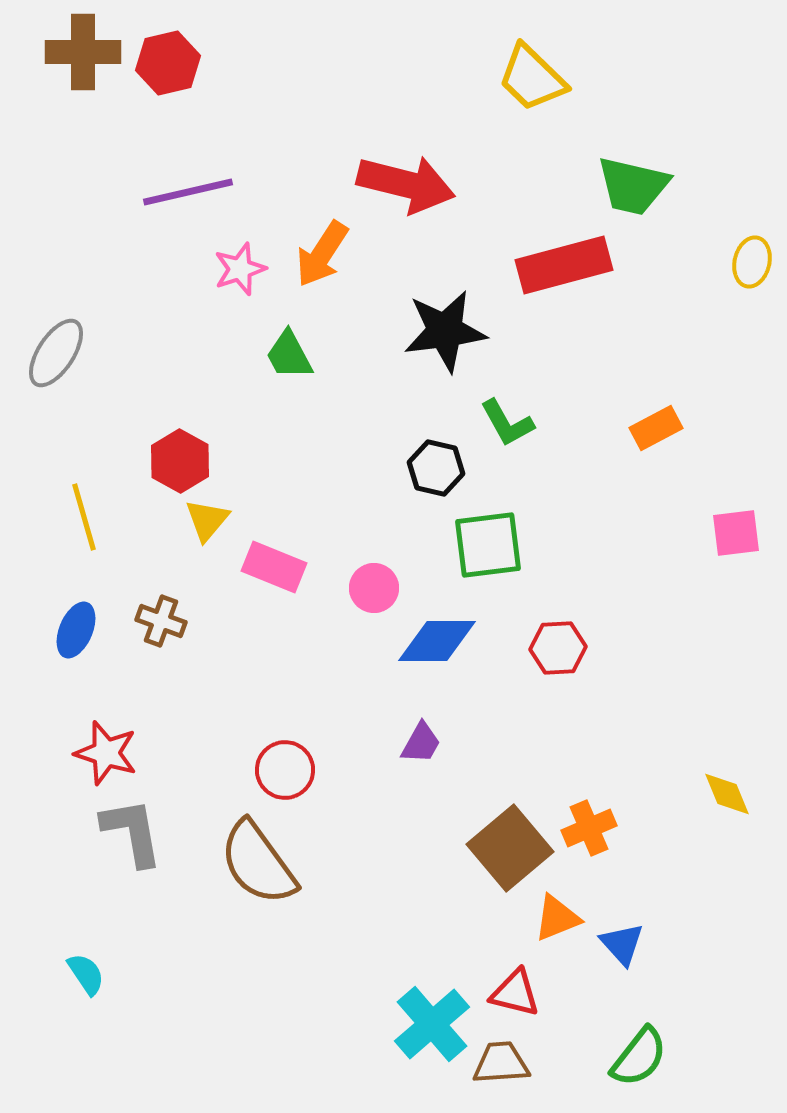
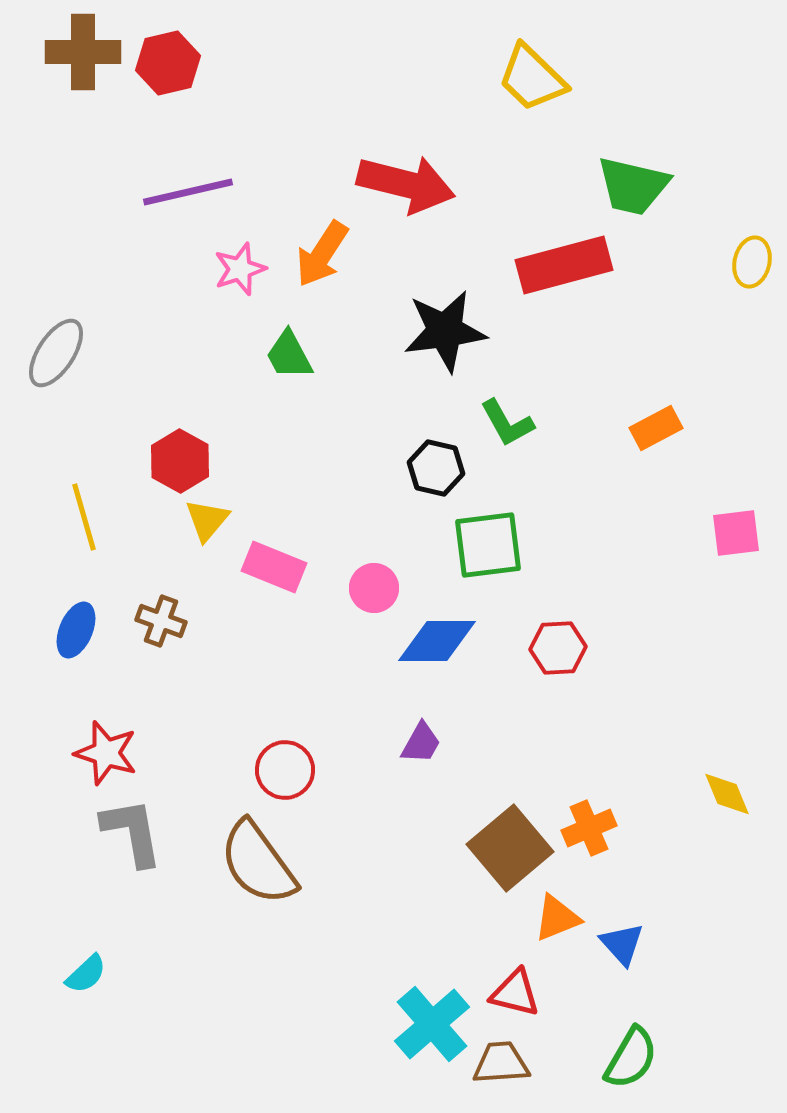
cyan semicircle at (86, 974): rotated 81 degrees clockwise
green semicircle at (639, 1057): moved 8 px left, 1 px down; rotated 8 degrees counterclockwise
